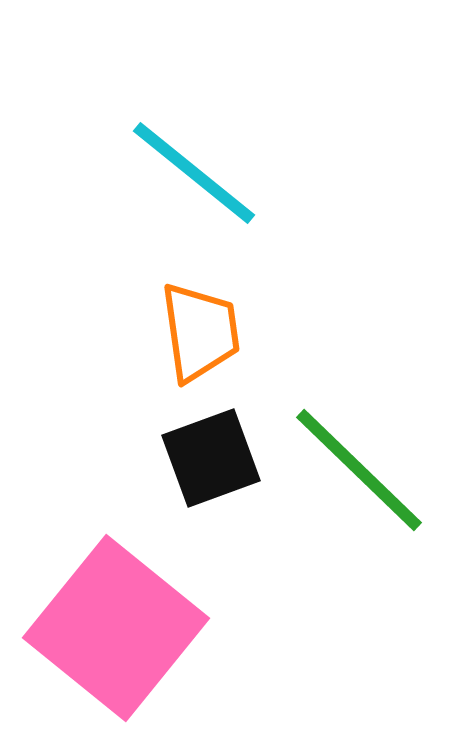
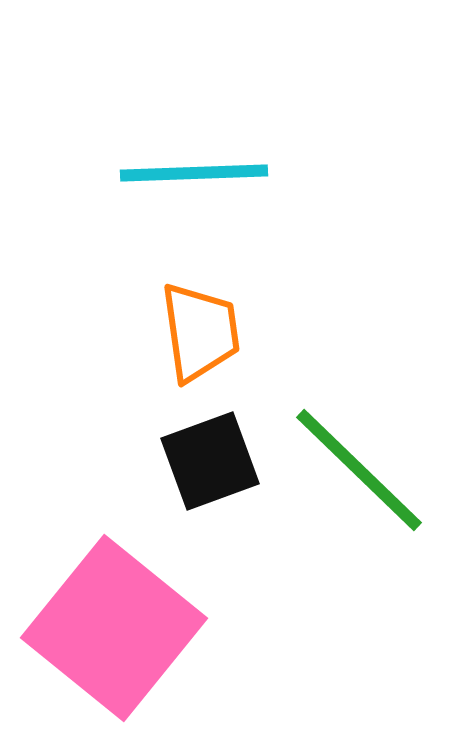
cyan line: rotated 41 degrees counterclockwise
black square: moved 1 px left, 3 px down
pink square: moved 2 px left
